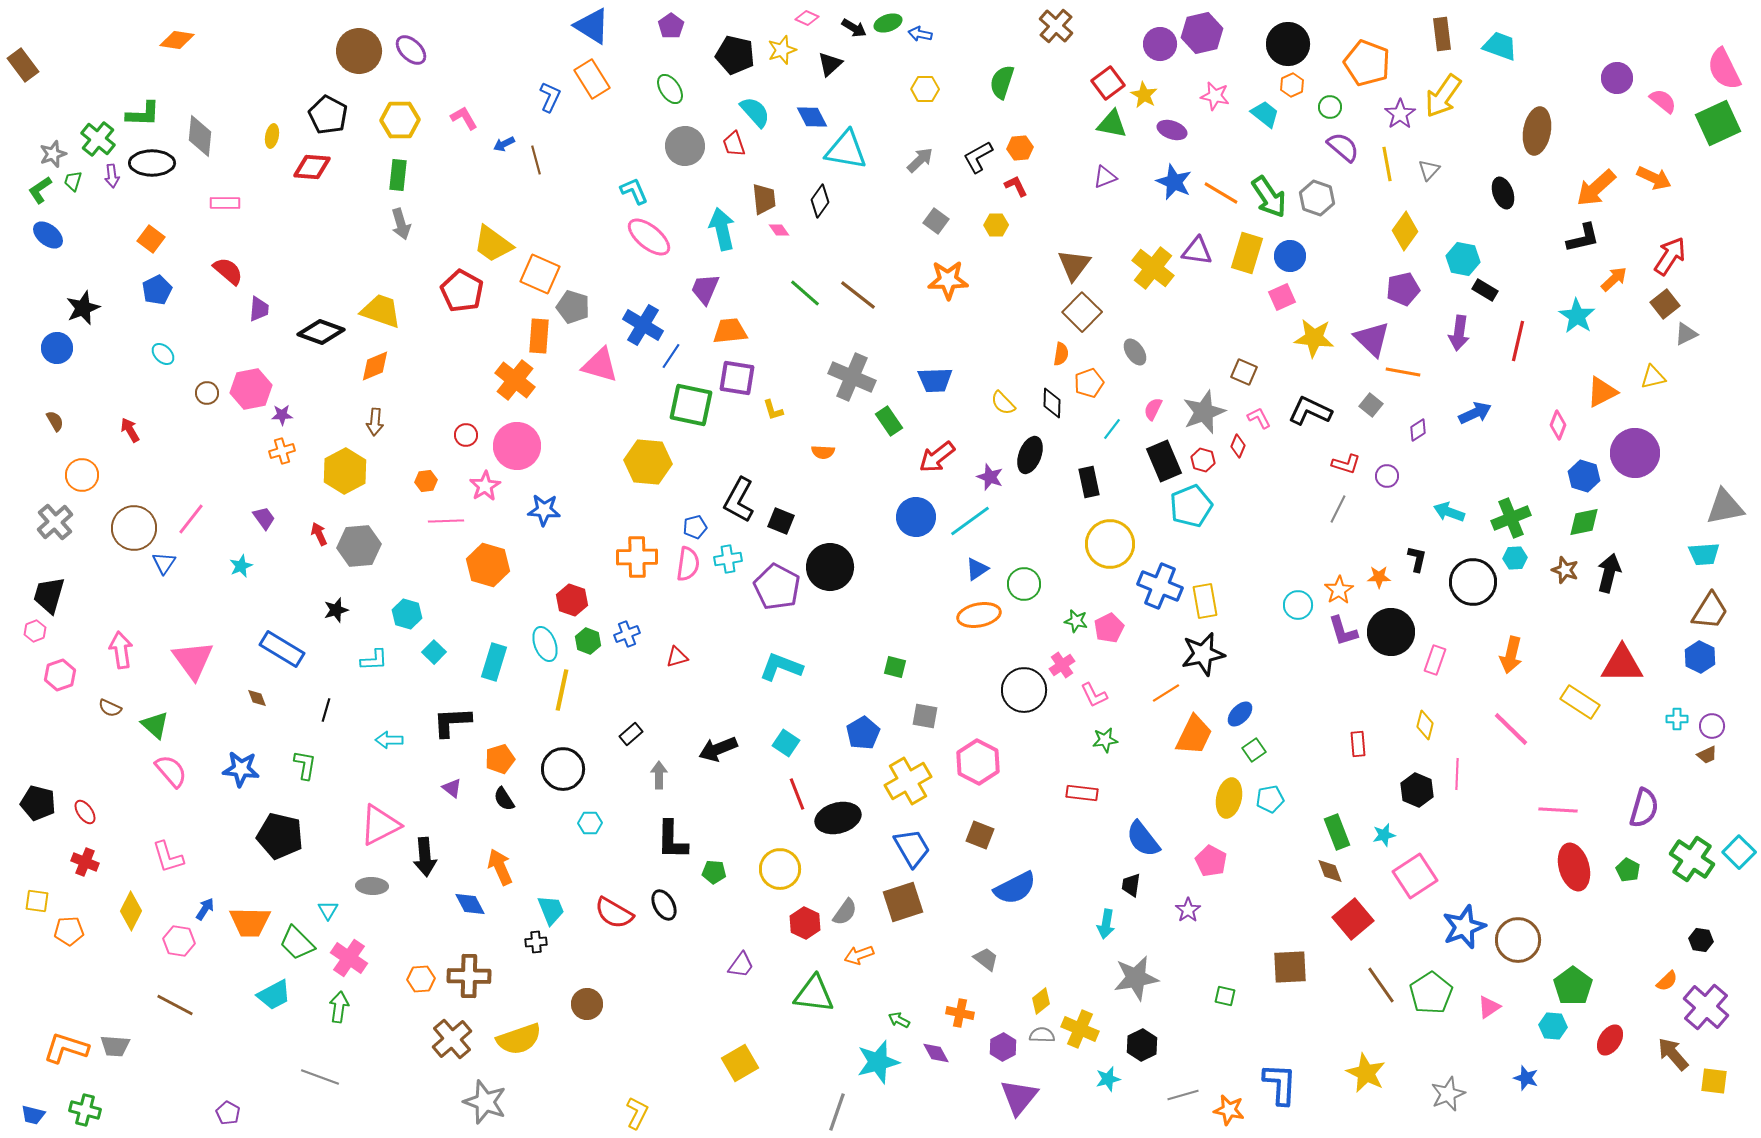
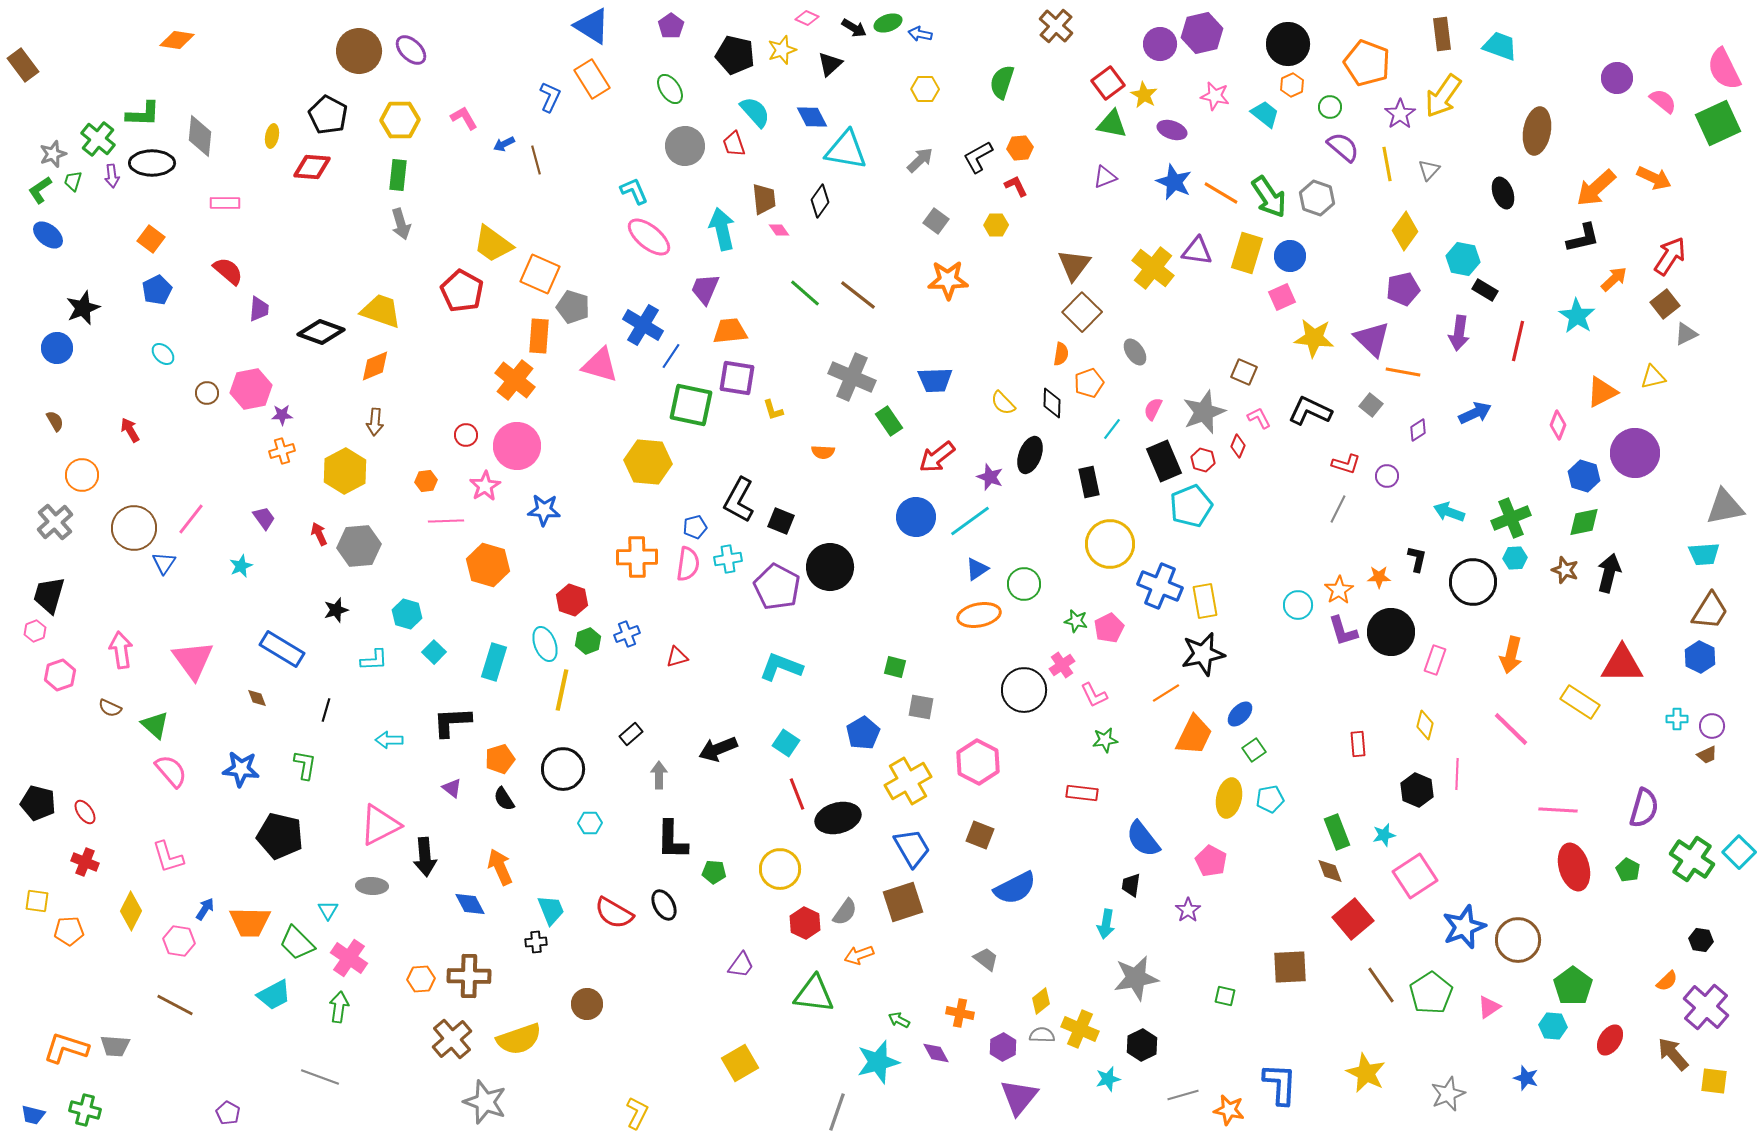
green hexagon at (588, 641): rotated 20 degrees clockwise
gray square at (925, 716): moved 4 px left, 9 px up
